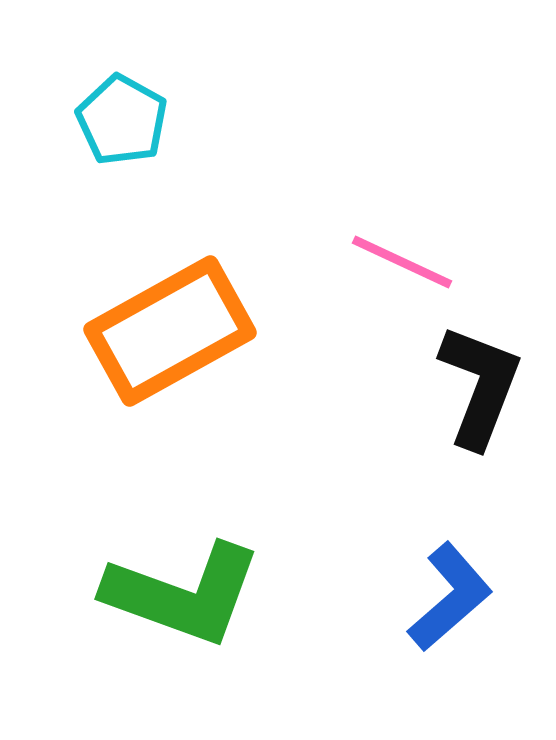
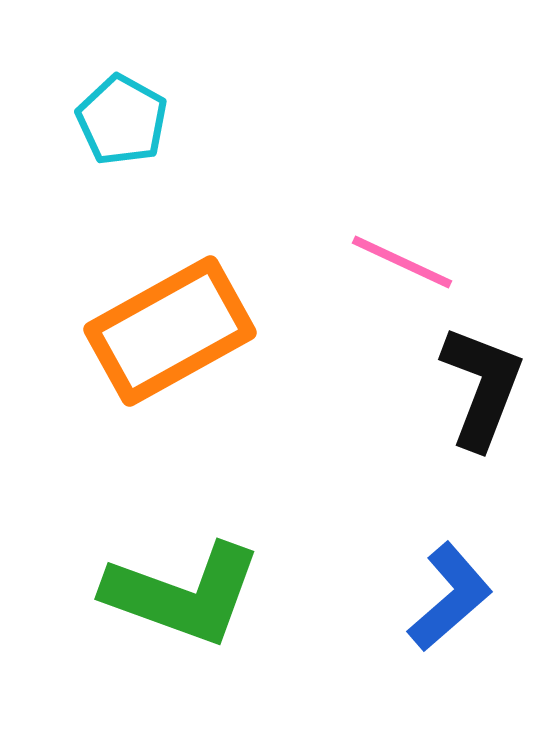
black L-shape: moved 2 px right, 1 px down
